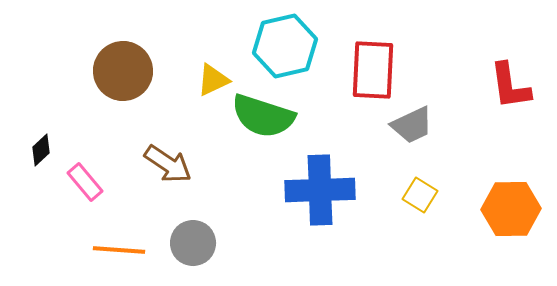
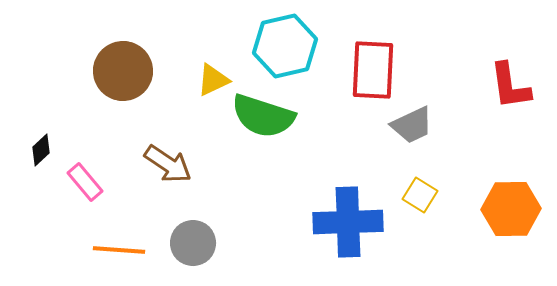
blue cross: moved 28 px right, 32 px down
